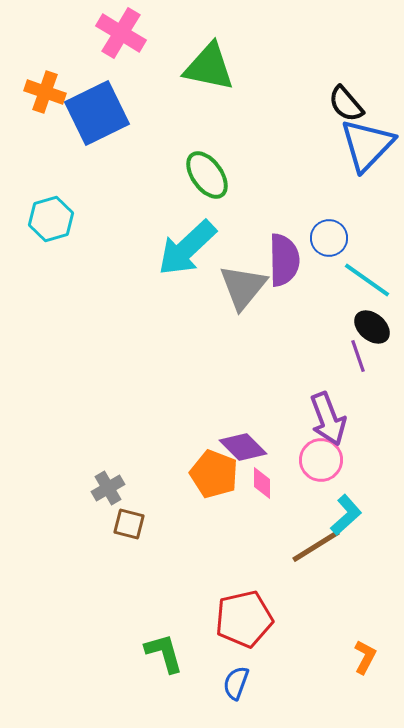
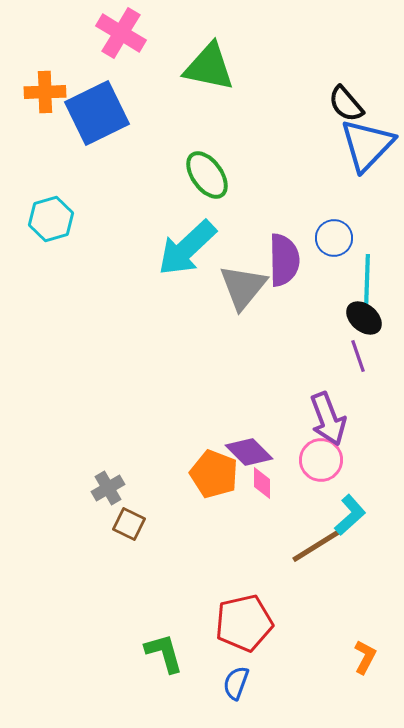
orange cross: rotated 21 degrees counterclockwise
blue circle: moved 5 px right
cyan line: rotated 57 degrees clockwise
black ellipse: moved 8 px left, 9 px up
purple diamond: moved 6 px right, 5 px down
cyan L-shape: moved 4 px right
brown square: rotated 12 degrees clockwise
red pentagon: moved 4 px down
